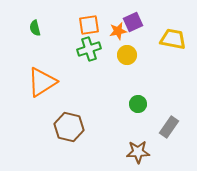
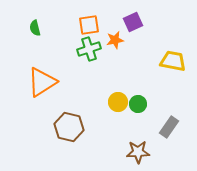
orange star: moved 3 px left, 9 px down
yellow trapezoid: moved 22 px down
yellow circle: moved 9 px left, 47 px down
